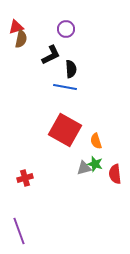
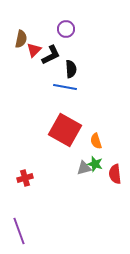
red triangle: moved 18 px right, 23 px down; rotated 28 degrees counterclockwise
